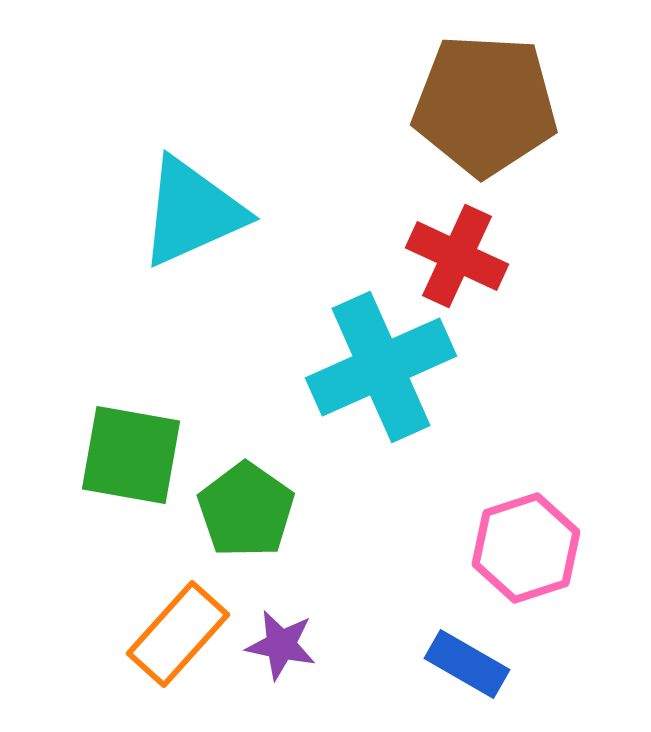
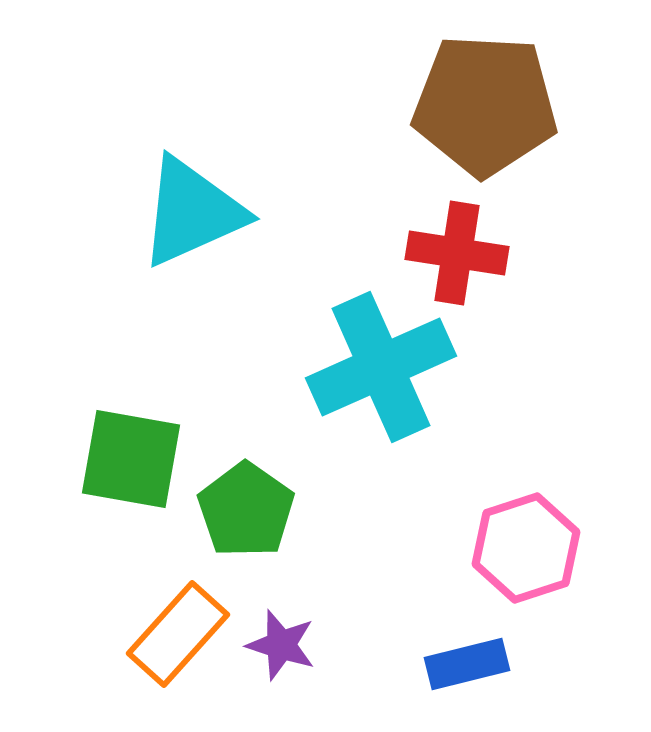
red cross: moved 3 px up; rotated 16 degrees counterclockwise
green square: moved 4 px down
purple star: rotated 6 degrees clockwise
blue rectangle: rotated 44 degrees counterclockwise
